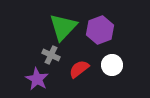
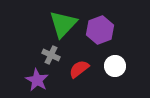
green triangle: moved 3 px up
white circle: moved 3 px right, 1 px down
purple star: moved 1 px down
